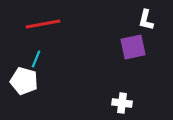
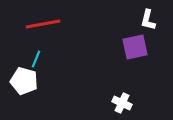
white L-shape: moved 2 px right
purple square: moved 2 px right
white cross: rotated 18 degrees clockwise
